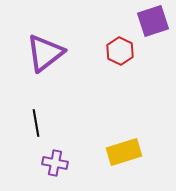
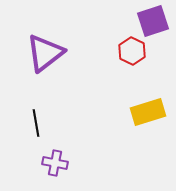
red hexagon: moved 12 px right
yellow rectangle: moved 24 px right, 40 px up
